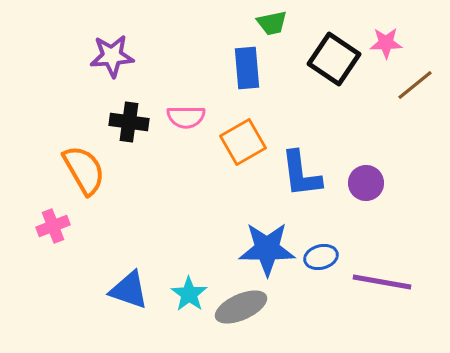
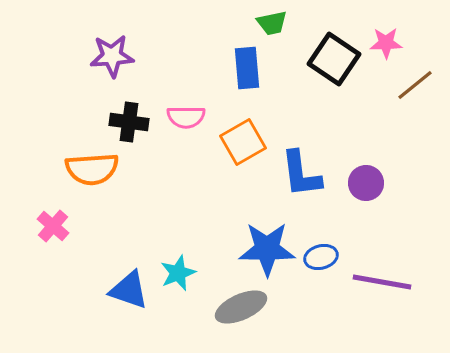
orange semicircle: moved 8 px right, 1 px up; rotated 116 degrees clockwise
pink cross: rotated 28 degrees counterclockwise
cyan star: moved 11 px left, 21 px up; rotated 15 degrees clockwise
